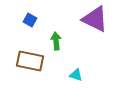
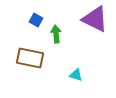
blue square: moved 6 px right
green arrow: moved 7 px up
brown rectangle: moved 3 px up
